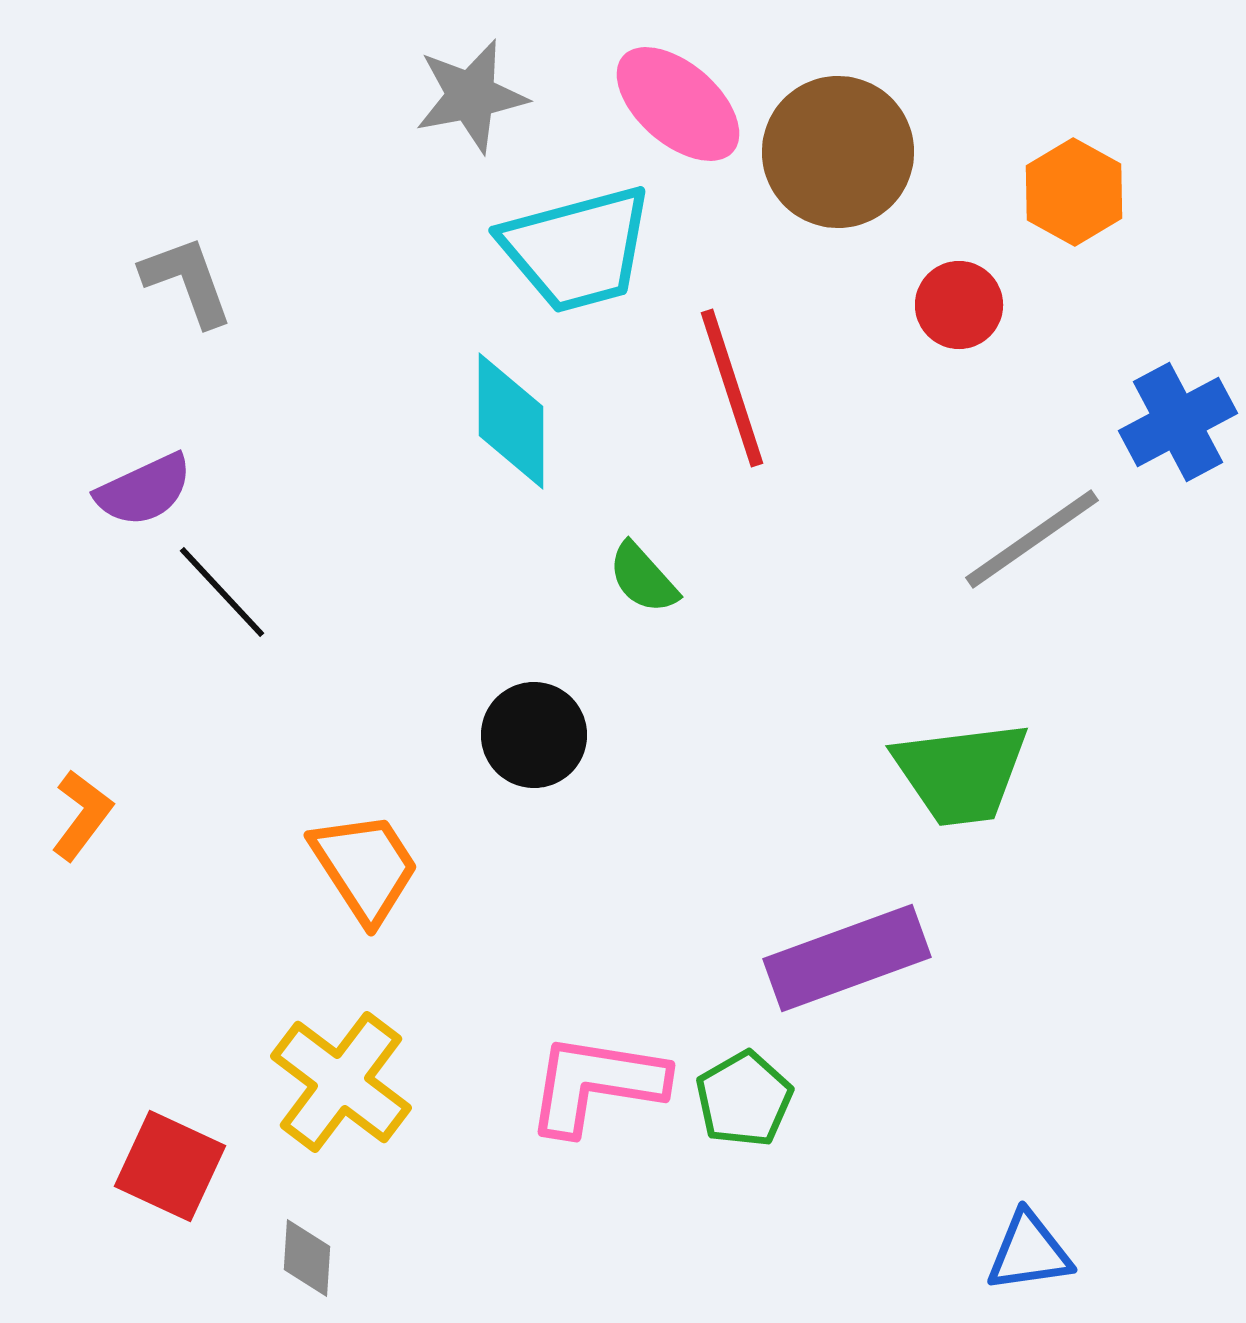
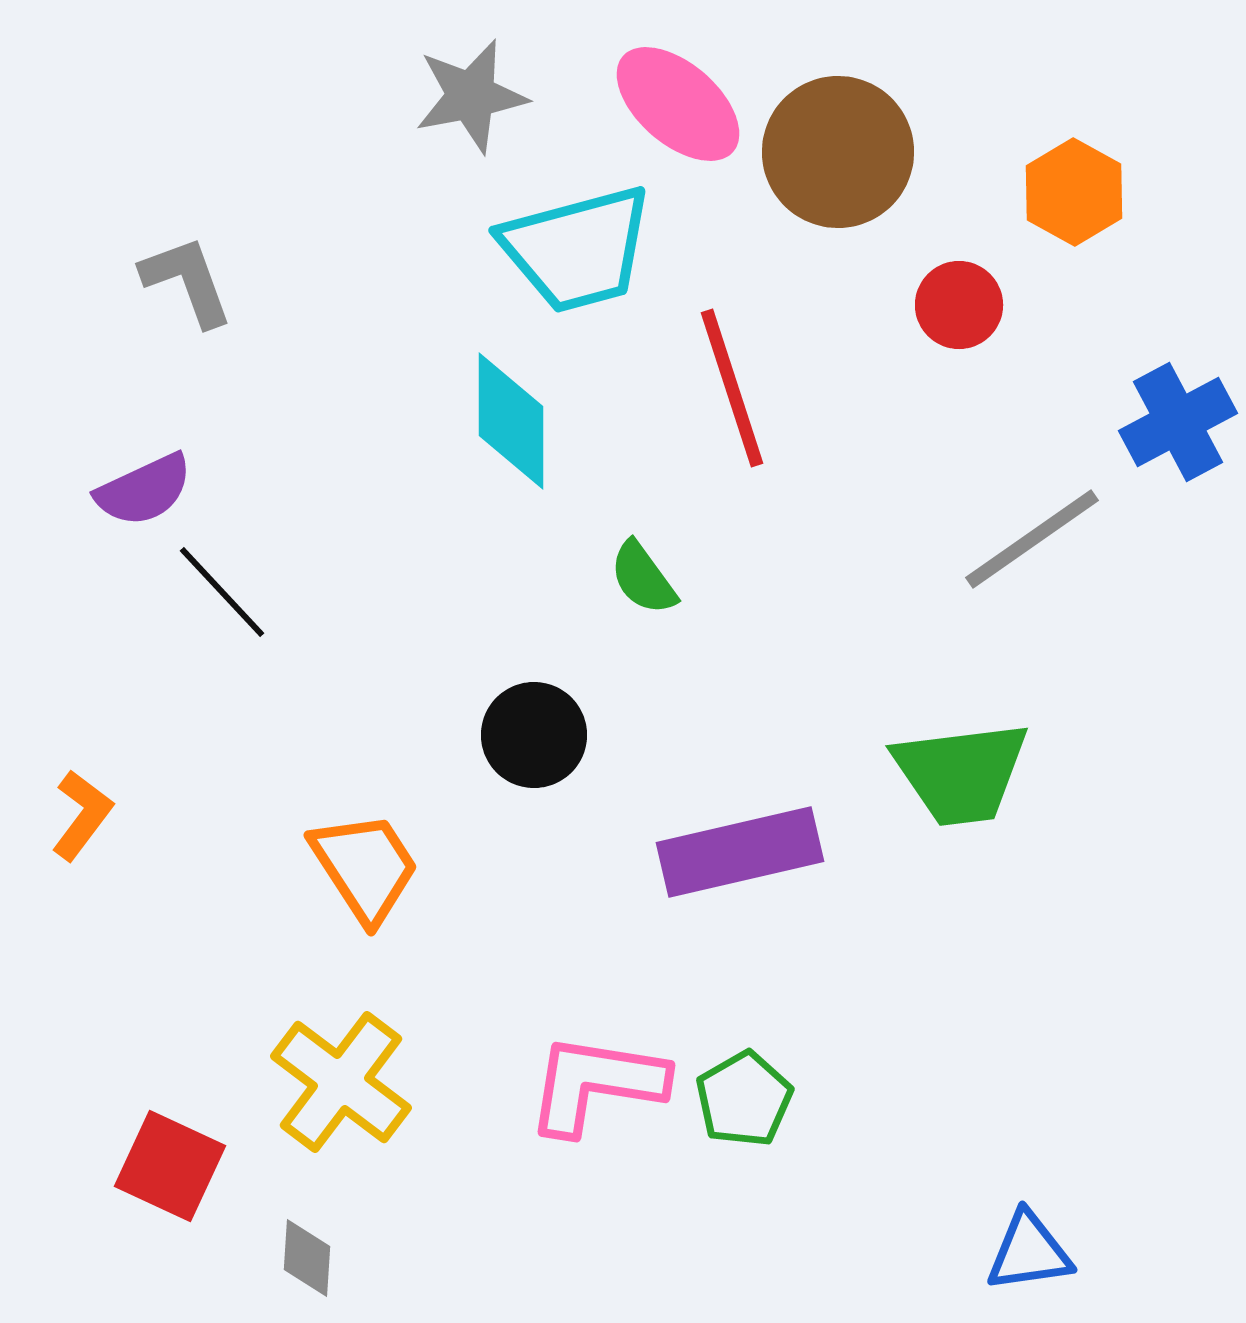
green semicircle: rotated 6 degrees clockwise
purple rectangle: moved 107 px left, 106 px up; rotated 7 degrees clockwise
